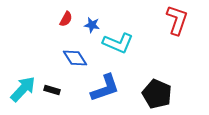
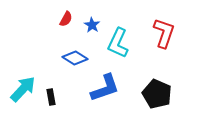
red L-shape: moved 13 px left, 13 px down
blue star: rotated 21 degrees clockwise
cyan L-shape: rotated 92 degrees clockwise
blue diamond: rotated 25 degrees counterclockwise
black rectangle: moved 1 px left, 7 px down; rotated 63 degrees clockwise
